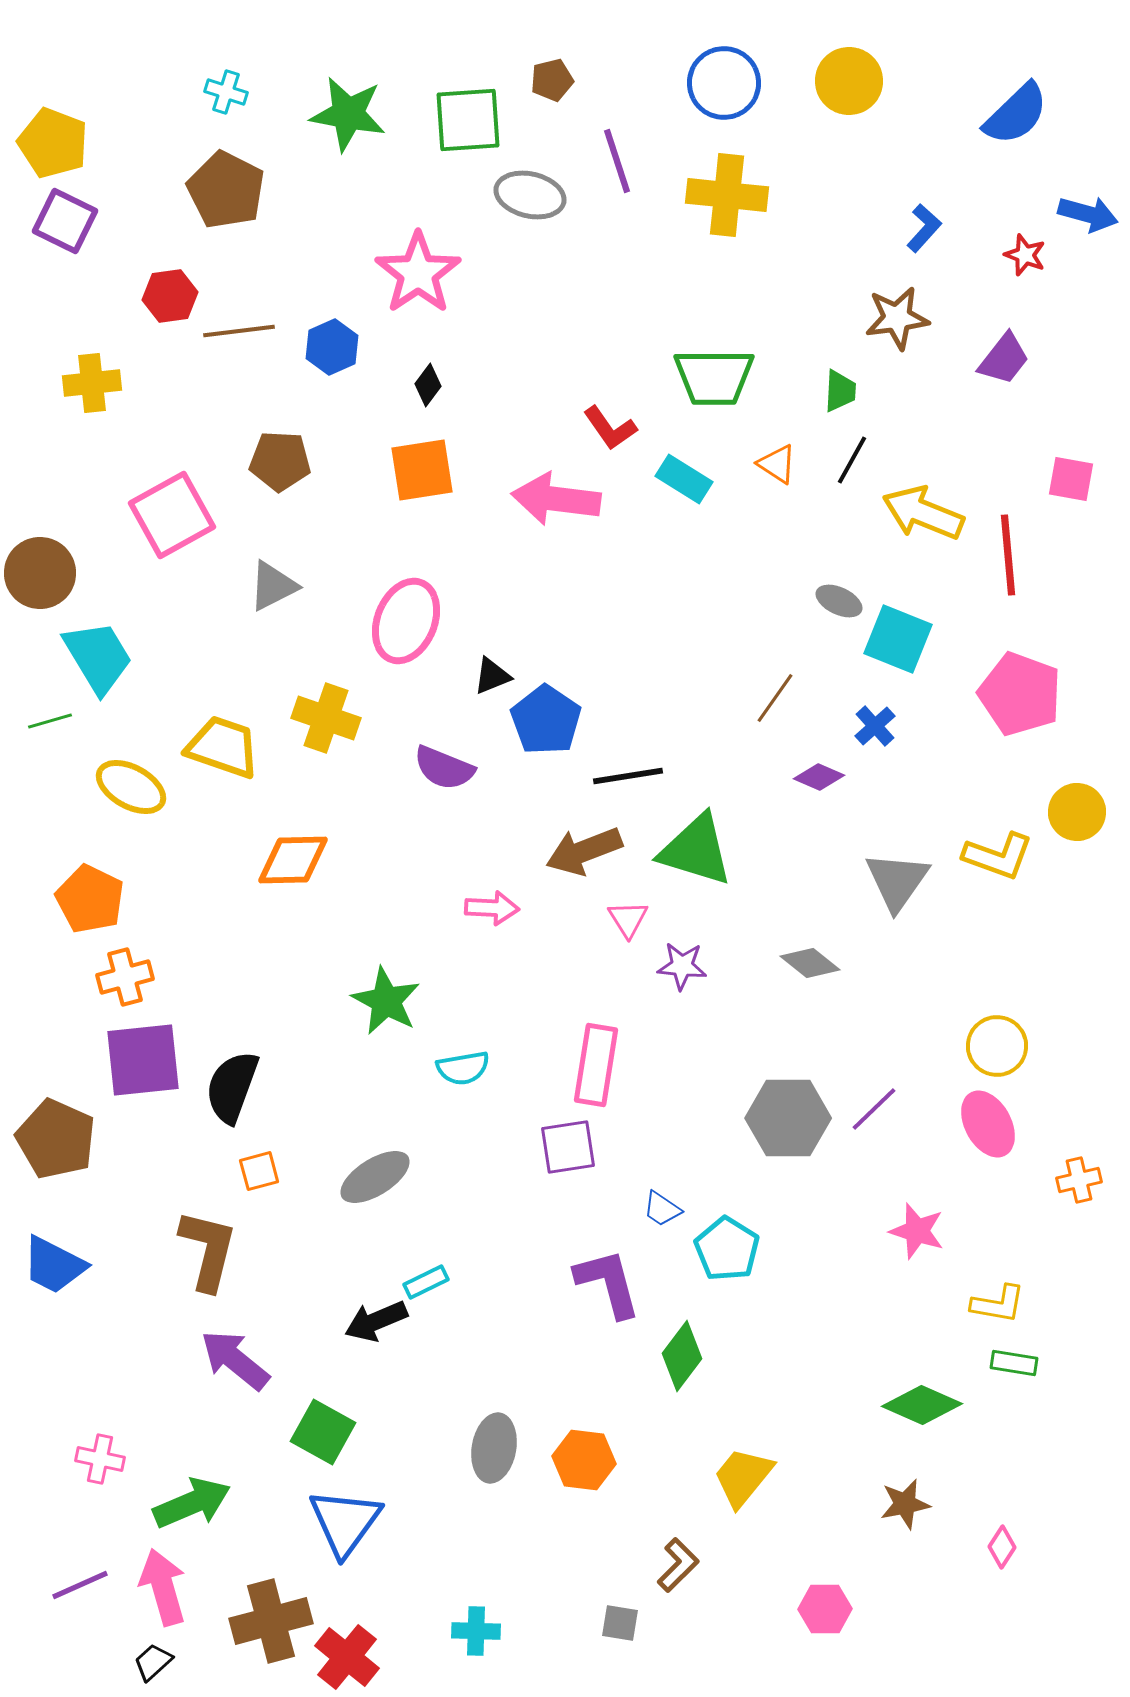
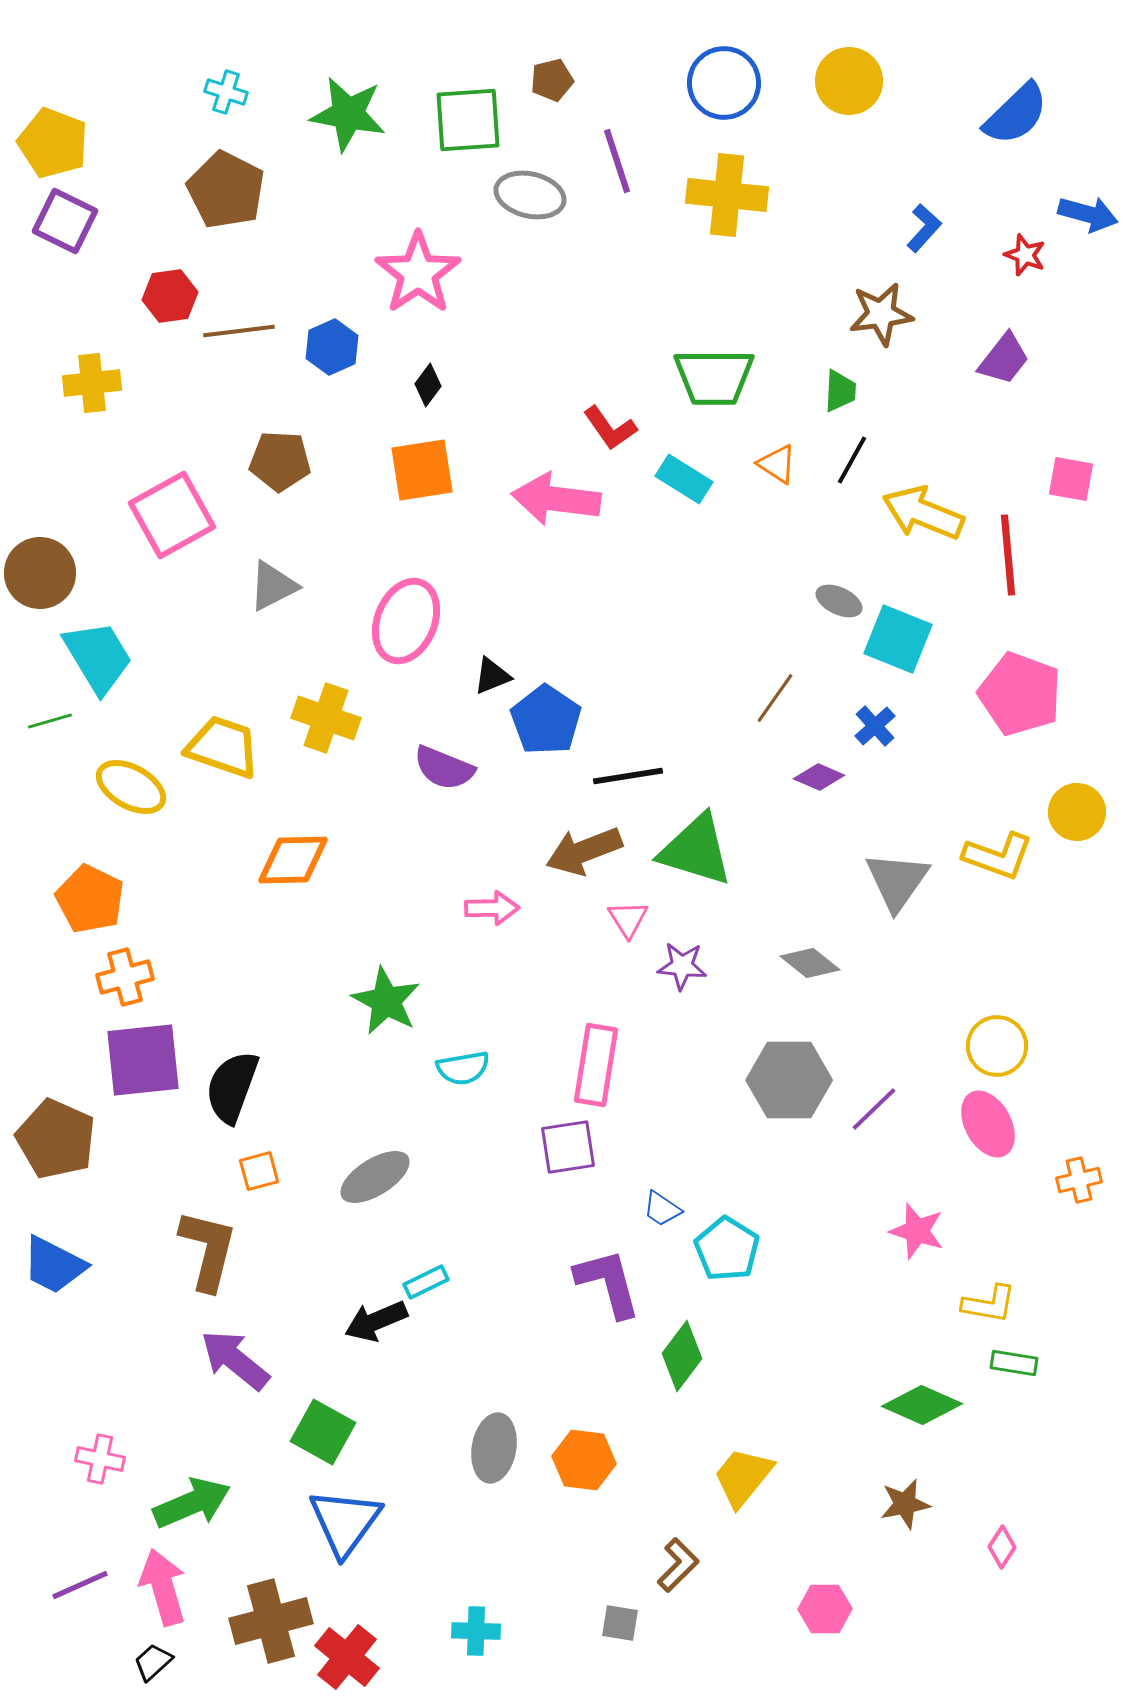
brown star at (897, 318): moved 16 px left, 4 px up
pink arrow at (492, 908): rotated 4 degrees counterclockwise
gray hexagon at (788, 1118): moved 1 px right, 38 px up
yellow L-shape at (998, 1304): moved 9 px left
